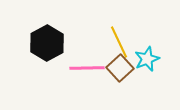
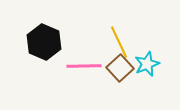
black hexagon: moved 3 px left, 1 px up; rotated 8 degrees counterclockwise
cyan star: moved 5 px down
pink line: moved 3 px left, 2 px up
